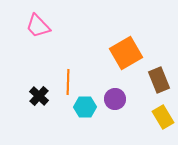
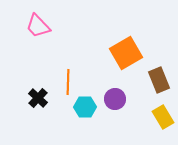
black cross: moved 1 px left, 2 px down
